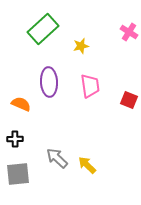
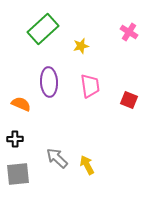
yellow arrow: rotated 18 degrees clockwise
